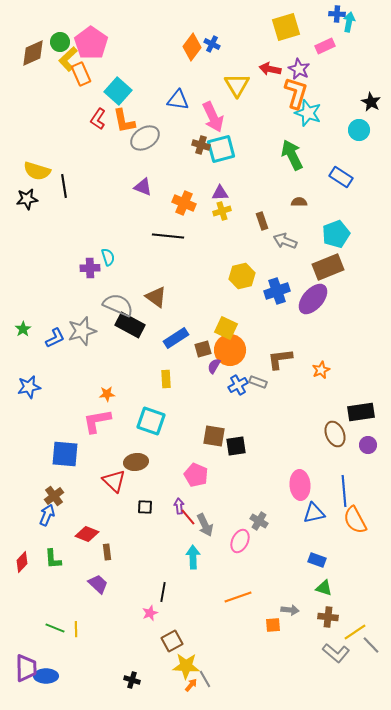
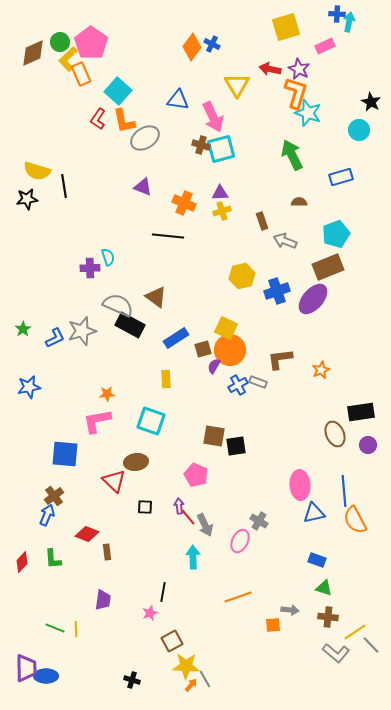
blue rectangle at (341, 177): rotated 50 degrees counterclockwise
purple trapezoid at (98, 584): moved 5 px right, 16 px down; rotated 55 degrees clockwise
